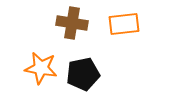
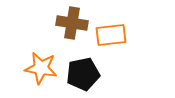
orange rectangle: moved 13 px left, 11 px down
